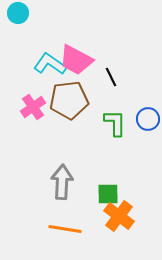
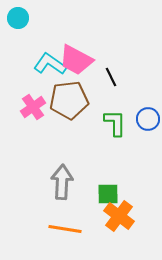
cyan circle: moved 5 px down
